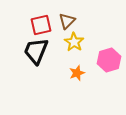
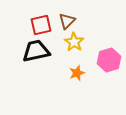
black trapezoid: rotated 56 degrees clockwise
